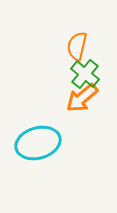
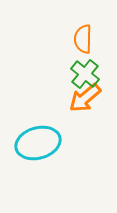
orange semicircle: moved 6 px right, 7 px up; rotated 12 degrees counterclockwise
orange arrow: moved 3 px right
